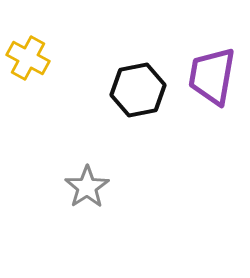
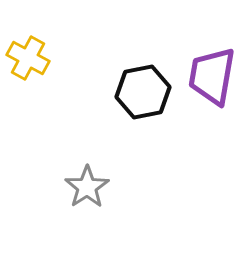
black hexagon: moved 5 px right, 2 px down
